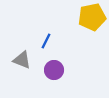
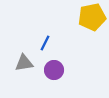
blue line: moved 1 px left, 2 px down
gray triangle: moved 2 px right, 3 px down; rotated 30 degrees counterclockwise
